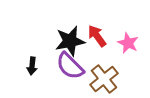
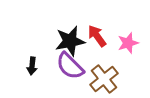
pink star: rotated 30 degrees clockwise
